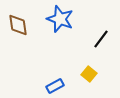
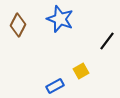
brown diamond: rotated 35 degrees clockwise
black line: moved 6 px right, 2 px down
yellow square: moved 8 px left, 3 px up; rotated 21 degrees clockwise
